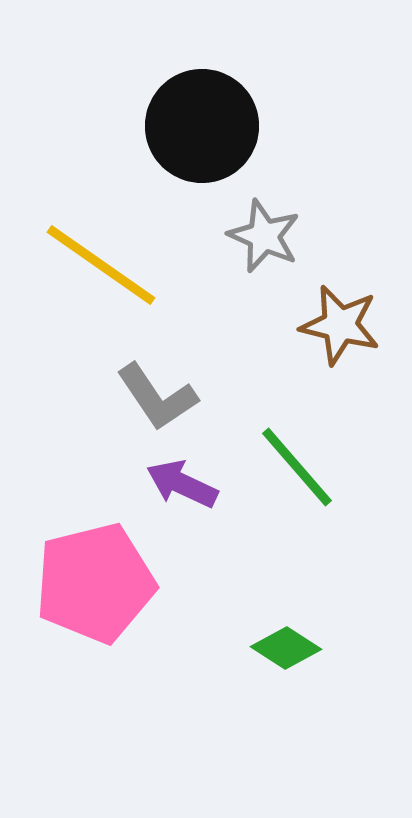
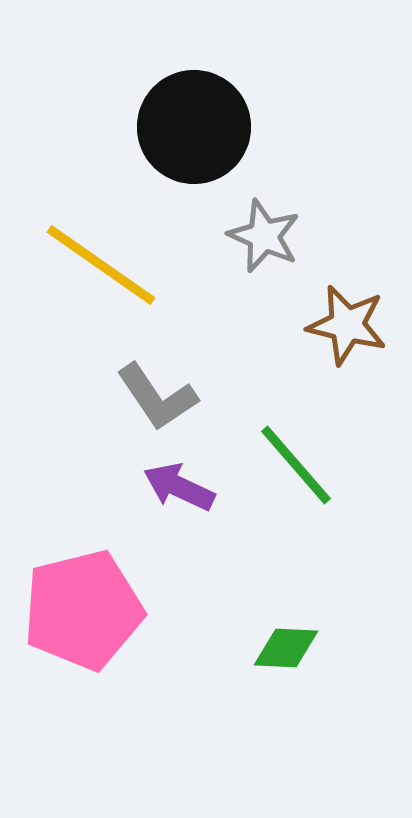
black circle: moved 8 px left, 1 px down
brown star: moved 7 px right
green line: moved 1 px left, 2 px up
purple arrow: moved 3 px left, 3 px down
pink pentagon: moved 12 px left, 27 px down
green diamond: rotated 30 degrees counterclockwise
